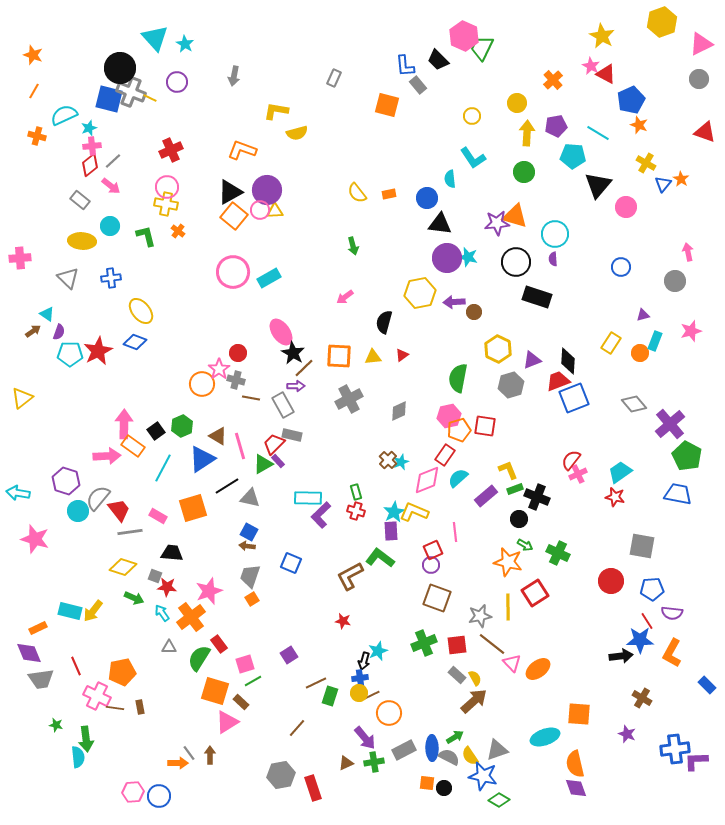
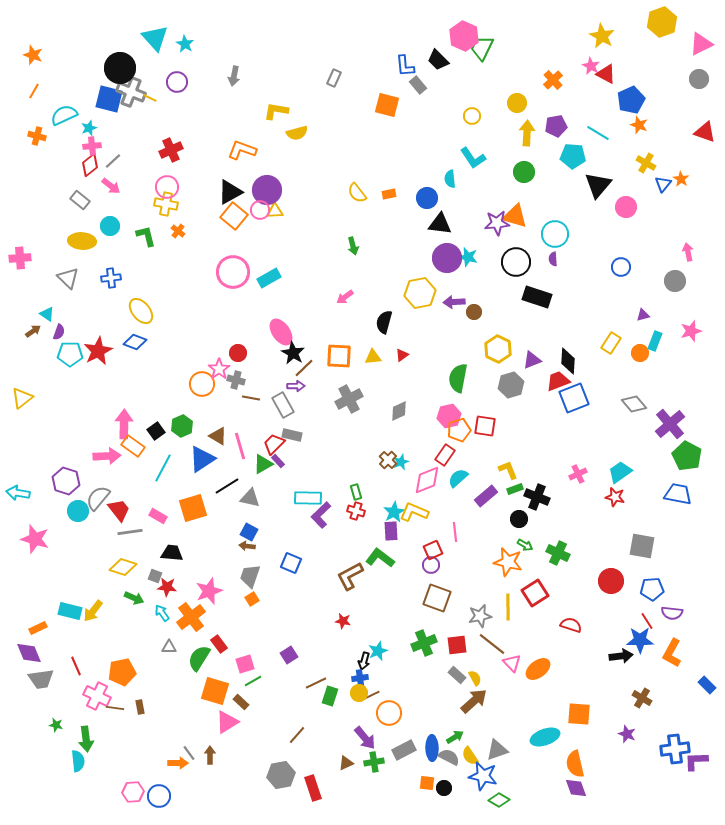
red semicircle at (571, 460): moved 165 px down; rotated 70 degrees clockwise
brown line at (297, 728): moved 7 px down
cyan semicircle at (78, 757): moved 4 px down
